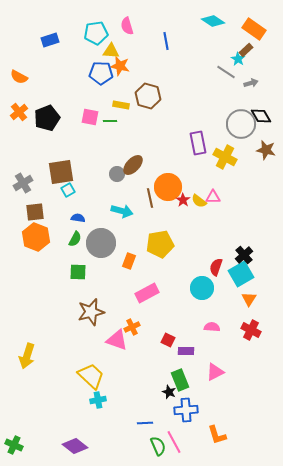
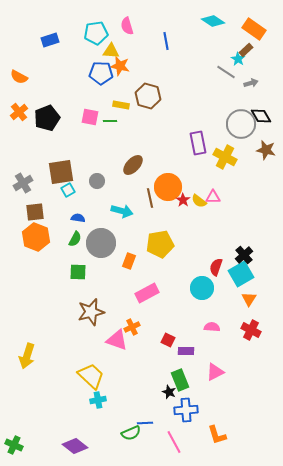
gray circle at (117, 174): moved 20 px left, 7 px down
green semicircle at (158, 446): moved 27 px left, 13 px up; rotated 90 degrees clockwise
